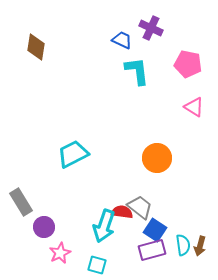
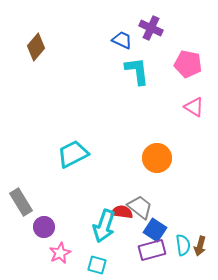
brown diamond: rotated 32 degrees clockwise
